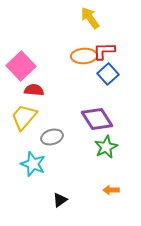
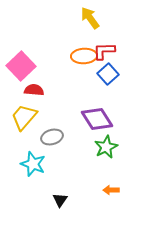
black triangle: rotated 21 degrees counterclockwise
